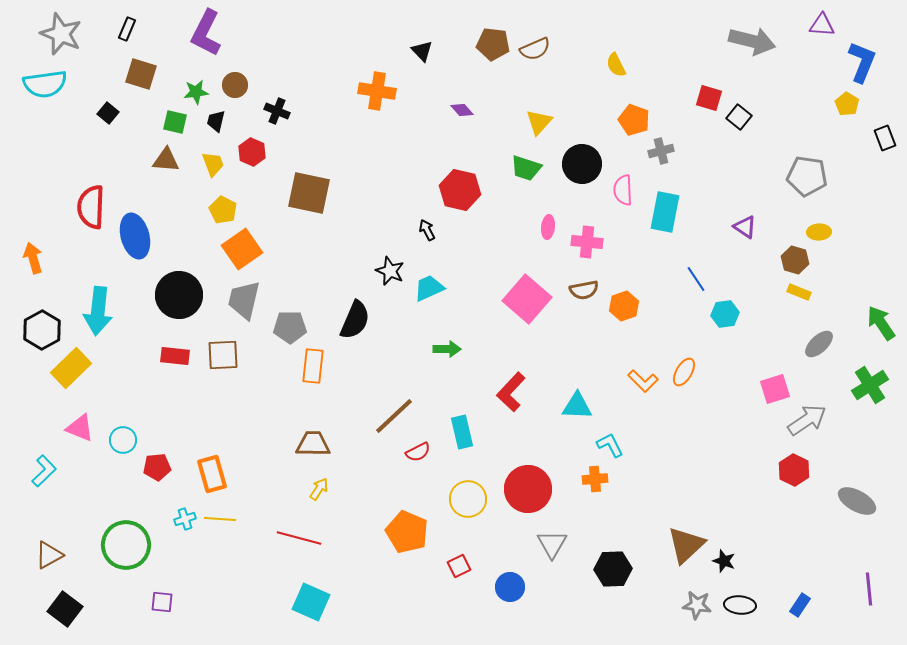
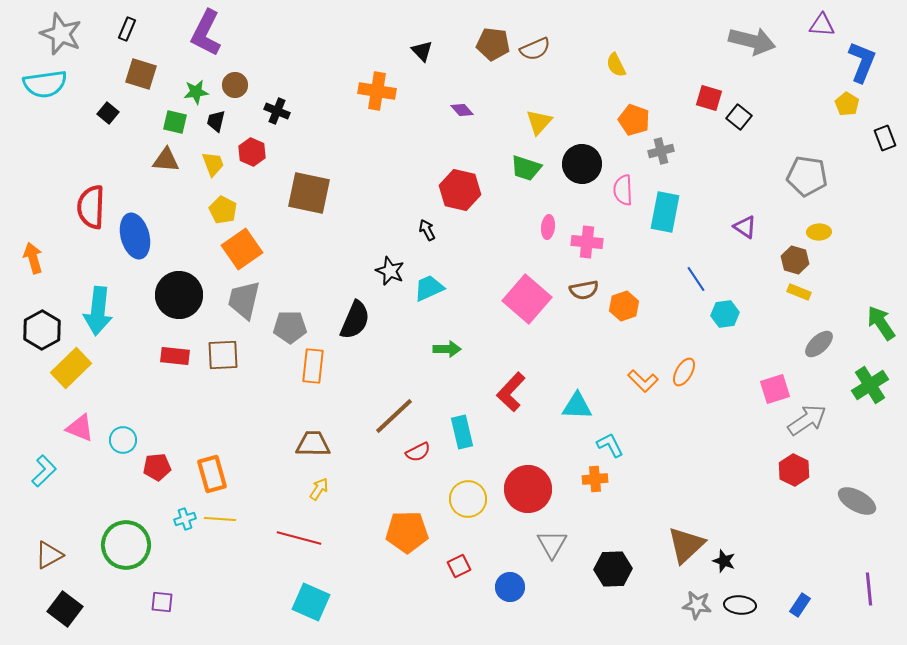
orange pentagon at (407, 532): rotated 24 degrees counterclockwise
